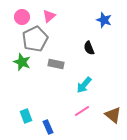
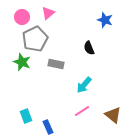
pink triangle: moved 1 px left, 3 px up
blue star: moved 1 px right
